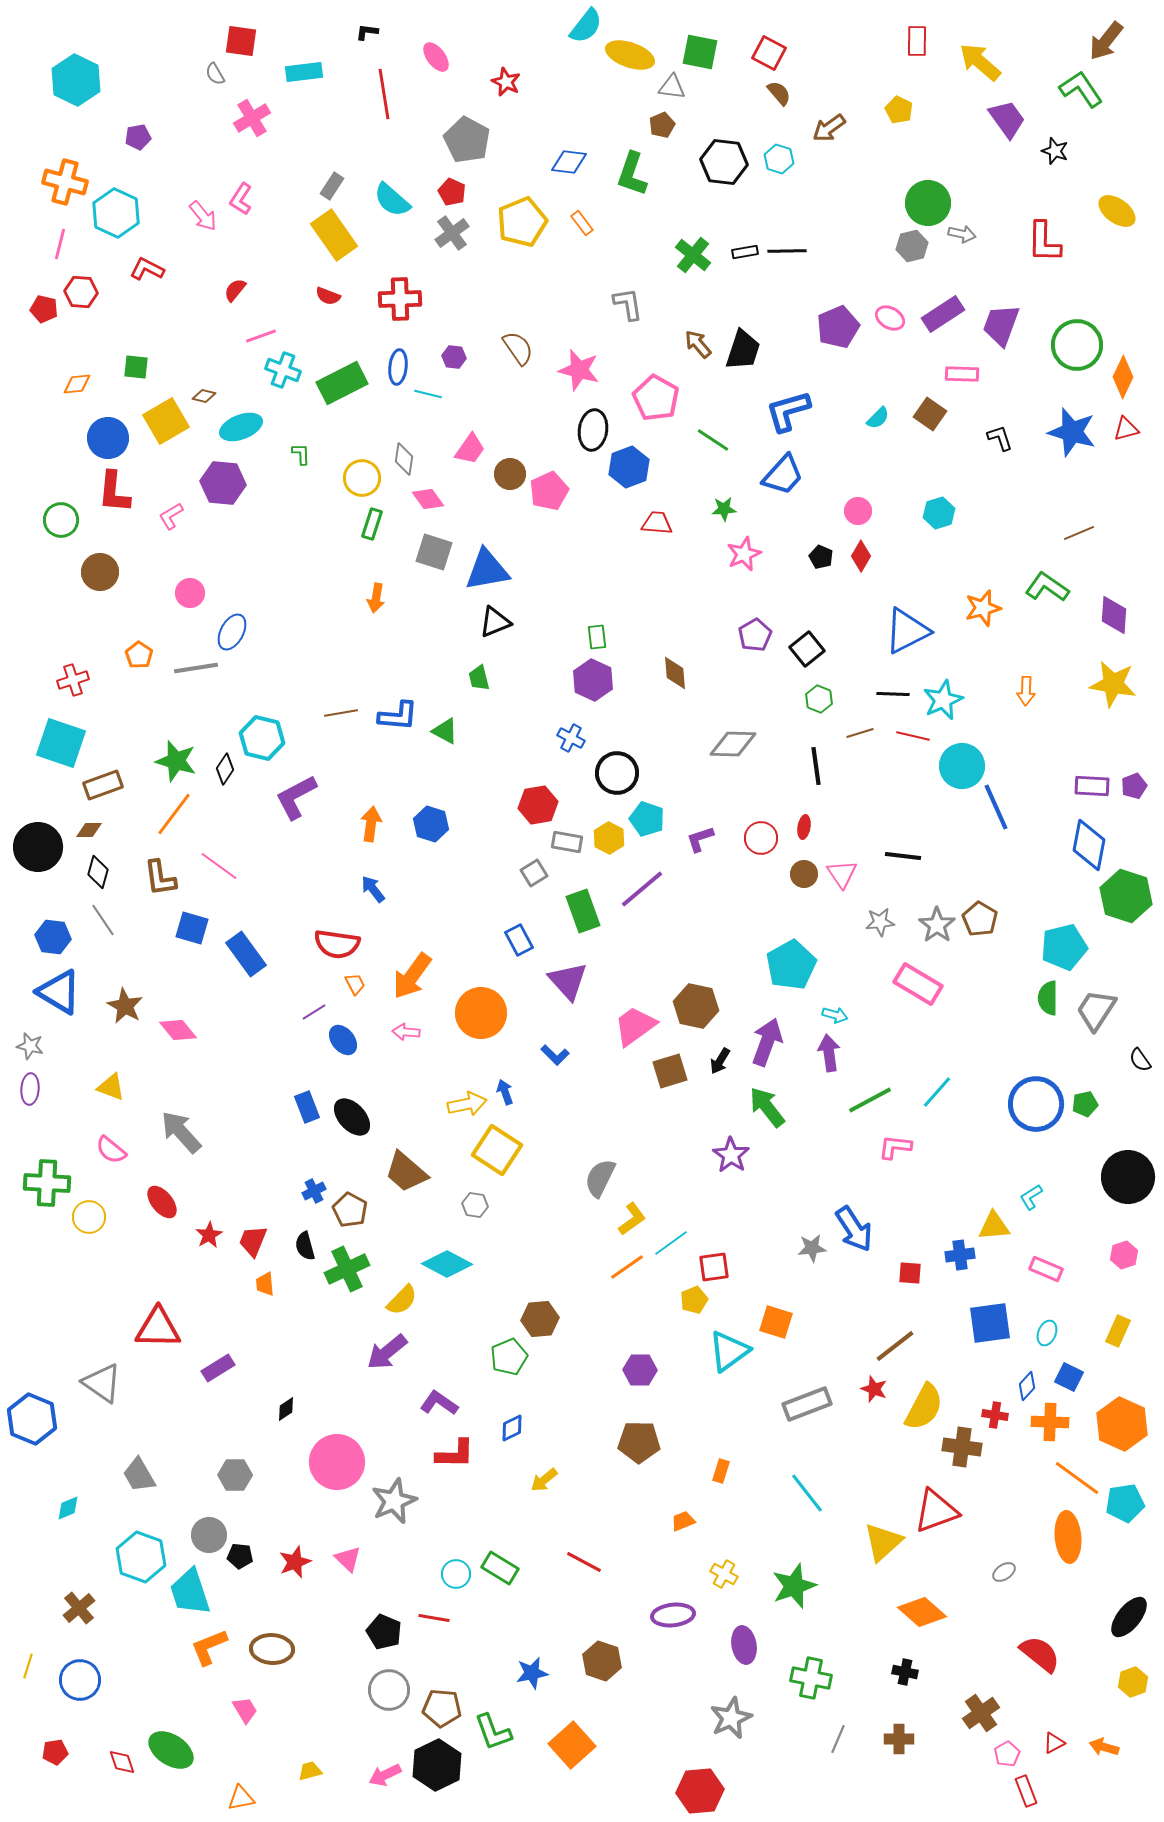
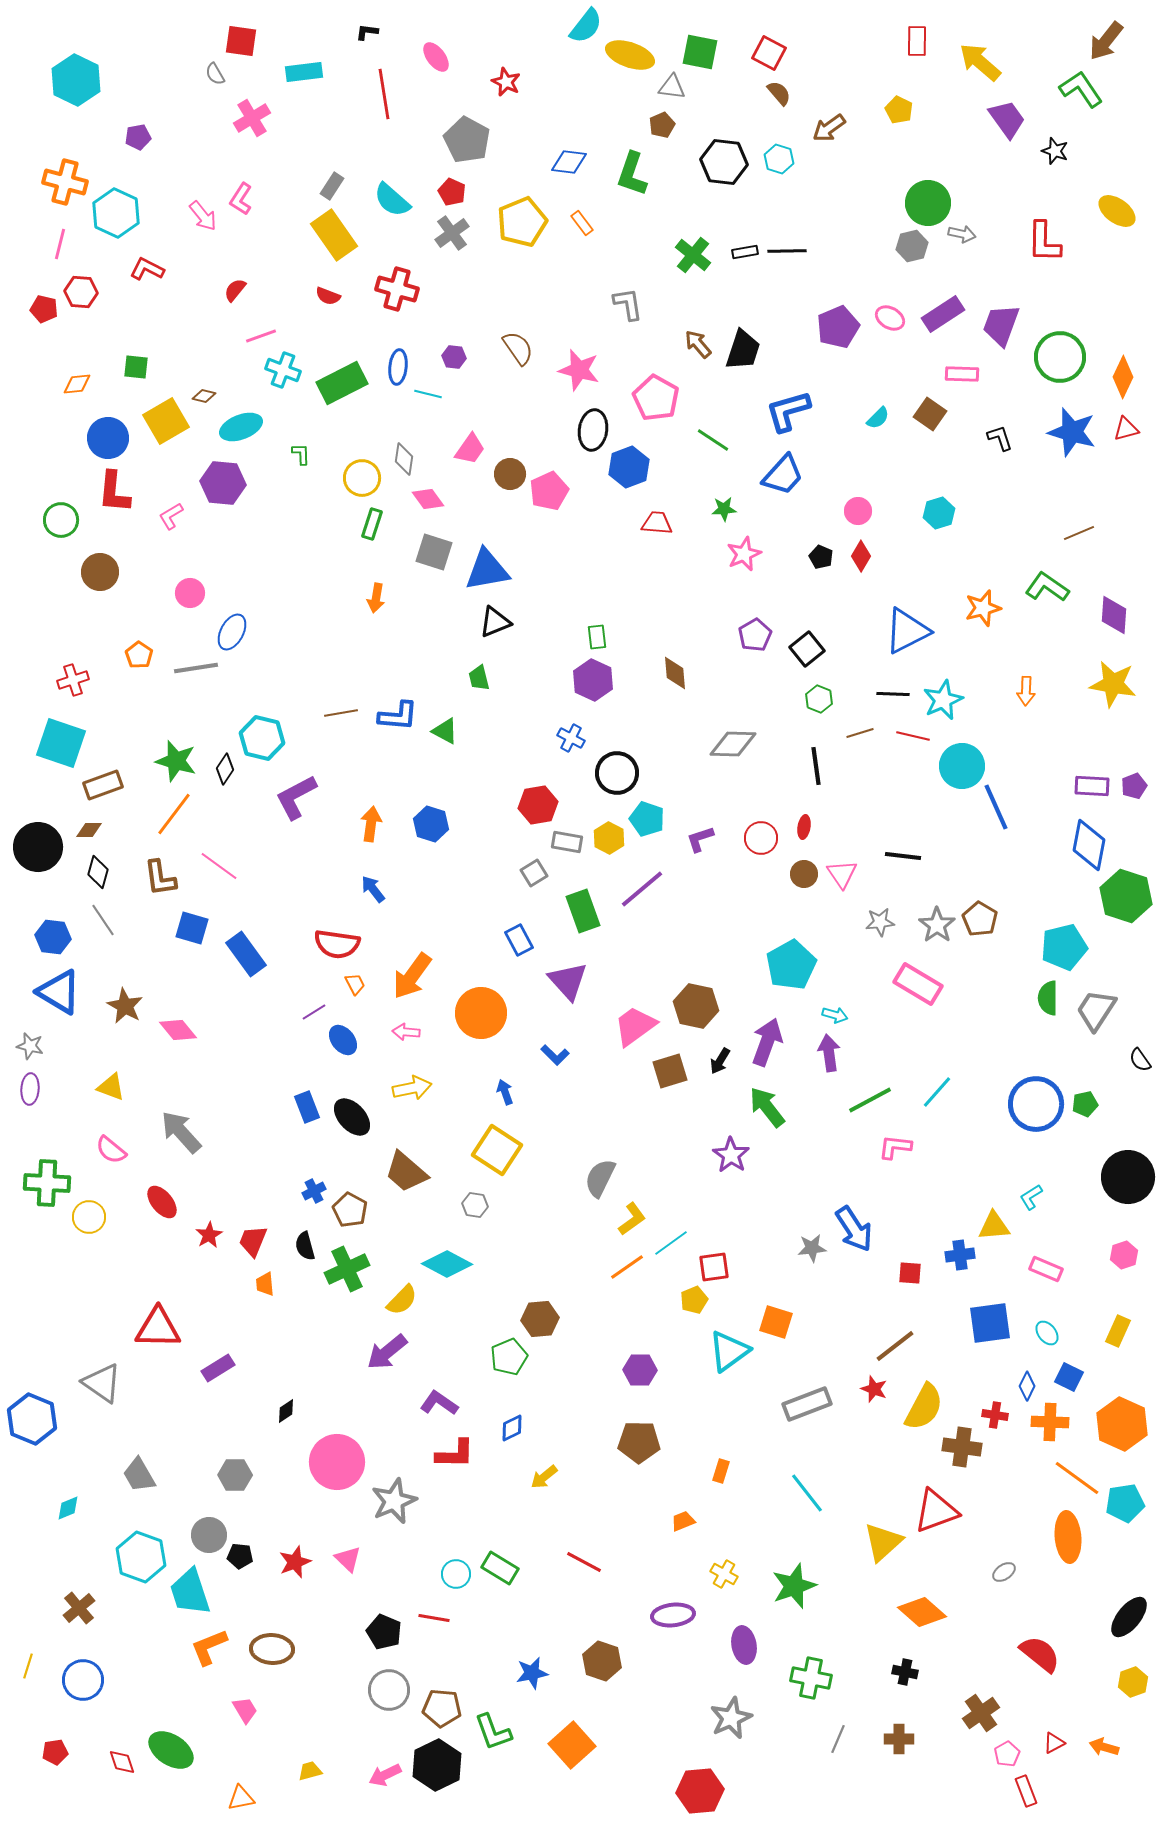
red cross at (400, 299): moved 3 px left, 10 px up; rotated 18 degrees clockwise
green circle at (1077, 345): moved 17 px left, 12 px down
yellow arrow at (467, 1104): moved 55 px left, 16 px up
cyan ellipse at (1047, 1333): rotated 60 degrees counterclockwise
blue diamond at (1027, 1386): rotated 16 degrees counterclockwise
black diamond at (286, 1409): moved 2 px down
yellow arrow at (544, 1480): moved 3 px up
blue circle at (80, 1680): moved 3 px right
